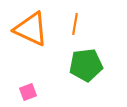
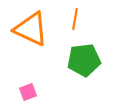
orange line: moved 5 px up
green pentagon: moved 2 px left, 5 px up
